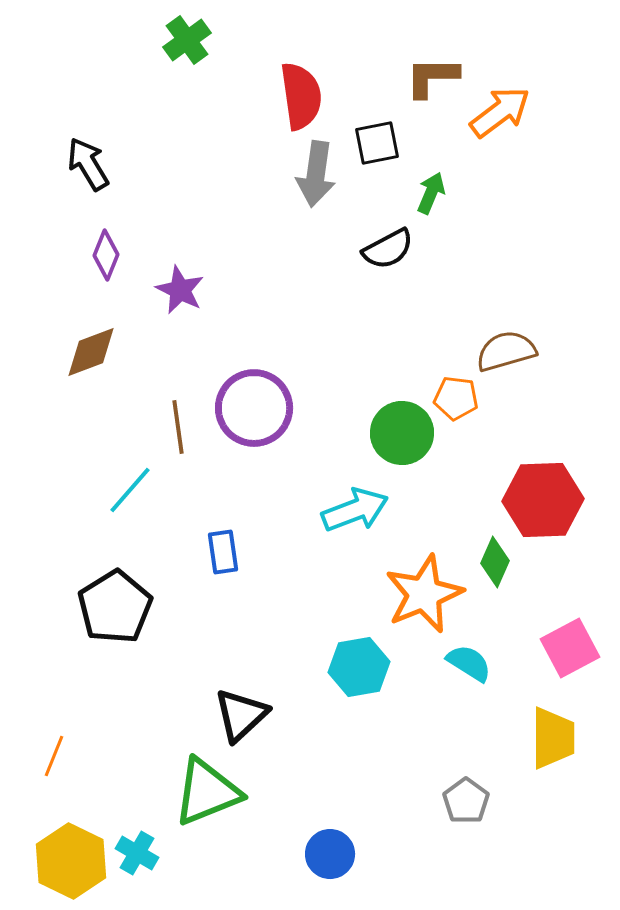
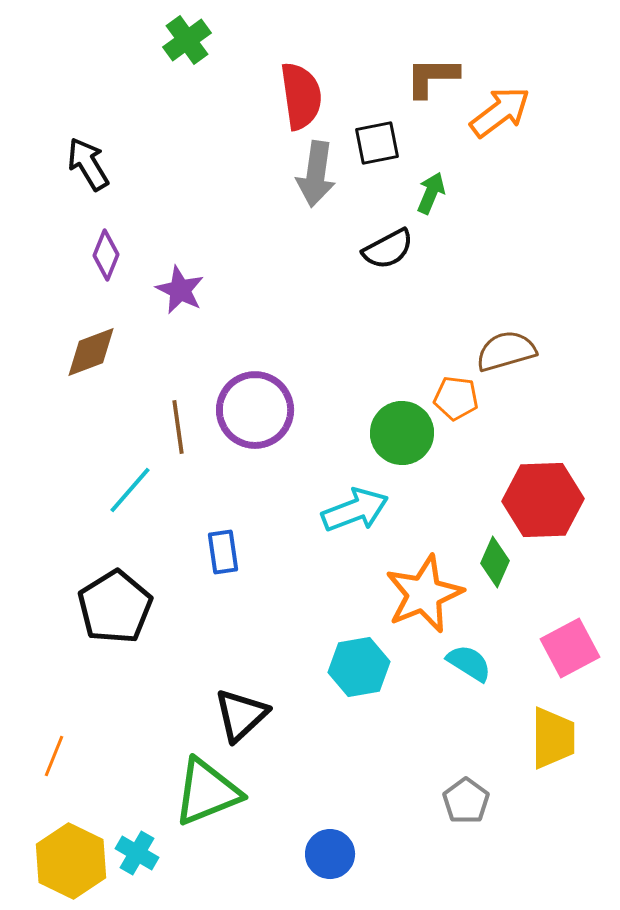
purple circle: moved 1 px right, 2 px down
